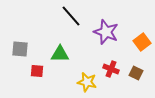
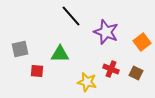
gray square: rotated 18 degrees counterclockwise
